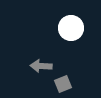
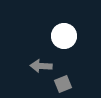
white circle: moved 7 px left, 8 px down
